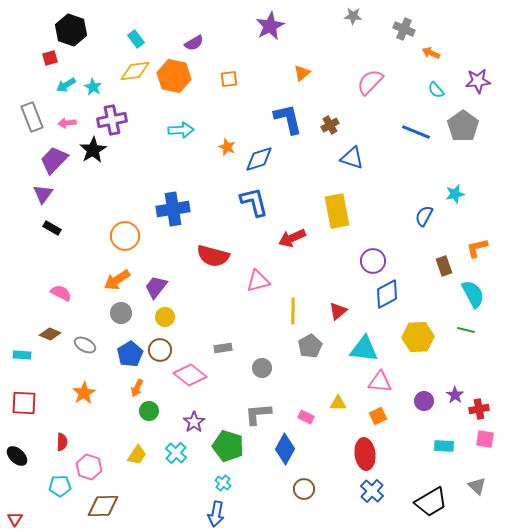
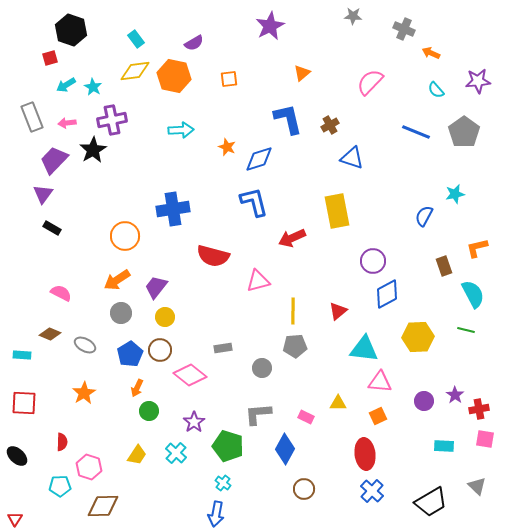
gray pentagon at (463, 126): moved 1 px right, 6 px down
gray pentagon at (310, 346): moved 15 px left; rotated 25 degrees clockwise
